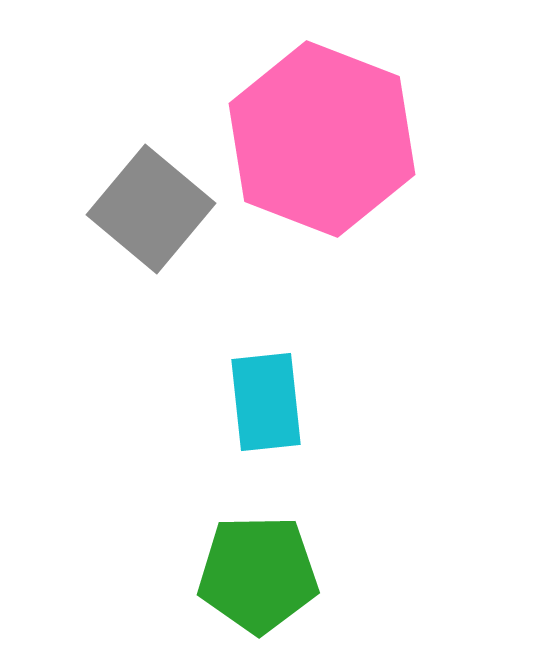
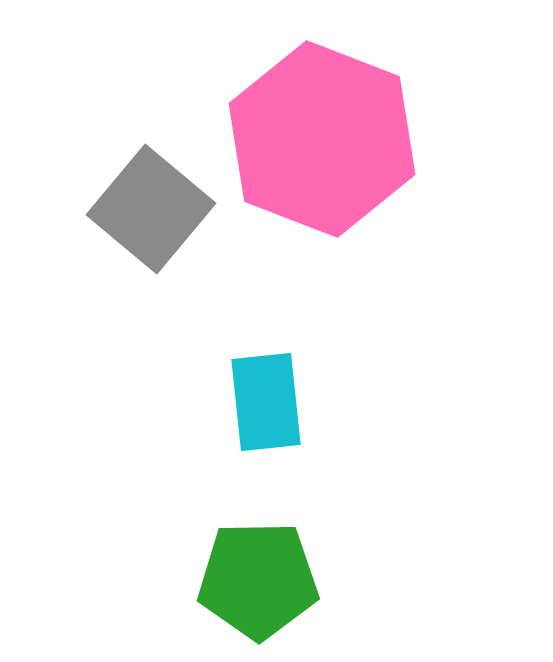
green pentagon: moved 6 px down
